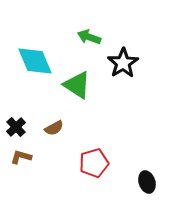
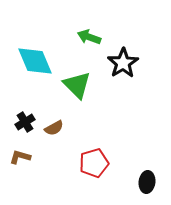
green triangle: rotated 12 degrees clockwise
black cross: moved 9 px right, 5 px up; rotated 12 degrees clockwise
brown L-shape: moved 1 px left
black ellipse: rotated 25 degrees clockwise
